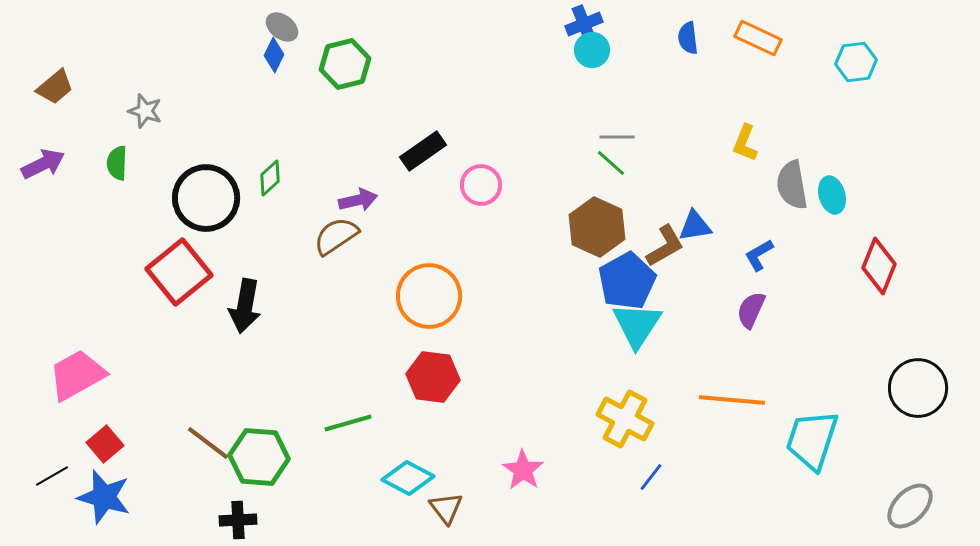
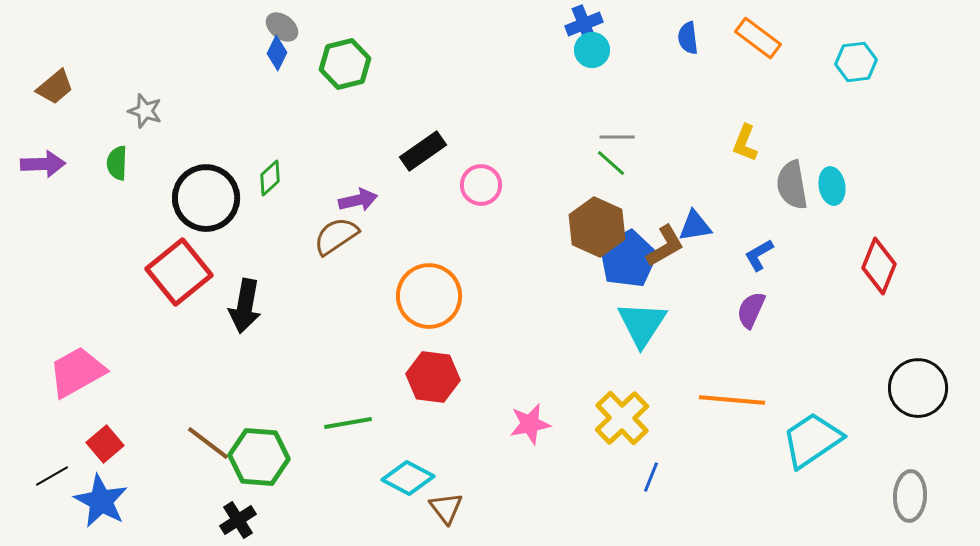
orange rectangle at (758, 38): rotated 12 degrees clockwise
blue diamond at (274, 55): moved 3 px right, 2 px up
purple arrow at (43, 164): rotated 24 degrees clockwise
cyan ellipse at (832, 195): moved 9 px up; rotated 6 degrees clockwise
blue pentagon at (627, 281): moved 1 px right, 22 px up
cyan triangle at (637, 325): moved 5 px right, 1 px up
pink trapezoid at (77, 375): moved 3 px up
yellow cross at (625, 419): moved 3 px left, 1 px up; rotated 18 degrees clockwise
green line at (348, 423): rotated 6 degrees clockwise
cyan trapezoid at (812, 440): rotated 38 degrees clockwise
pink star at (523, 470): moved 7 px right, 46 px up; rotated 27 degrees clockwise
blue line at (651, 477): rotated 16 degrees counterclockwise
blue star at (104, 497): moved 3 px left, 4 px down; rotated 12 degrees clockwise
gray ellipse at (910, 506): moved 10 px up; rotated 42 degrees counterclockwise
black cross at (238, 520): rotated 30 degrees counterclockwise
